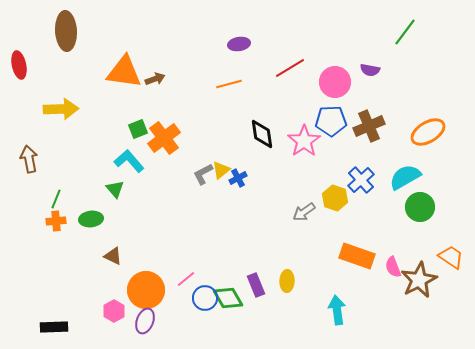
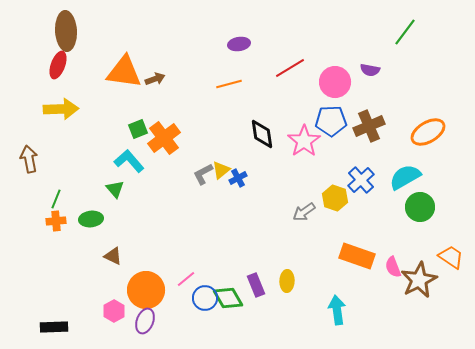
red ellipse at (19, 65): moved 39 px right; rotated 32 degrees clockwise
